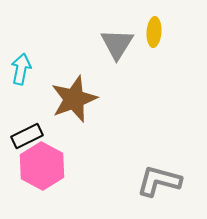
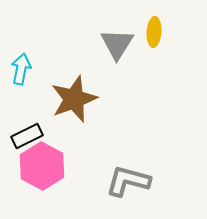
gray L-shape: moved 31 px left
